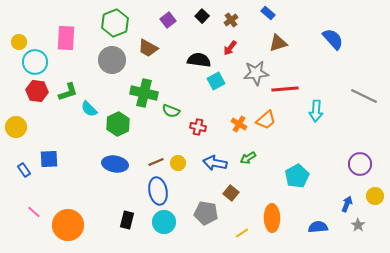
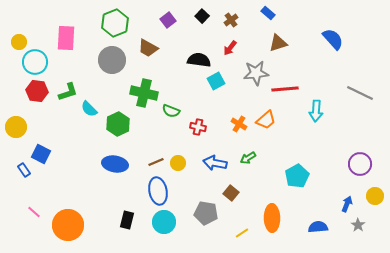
gray line at (364, 96): moved 4 px left, 3 px up
blue square at (49, 159): moved 8 px left, 5 px up; rotated 30 degrees clockwise
